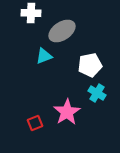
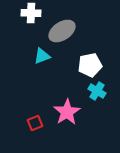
cyan triangle: moved 2 px left
cyan cross: moved 2 px up
